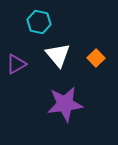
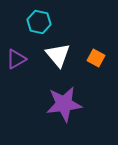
orange square: rotated 18 degrees counterclockwise
purple triangle: moved 5 px up
purple star: moved 1 px left
